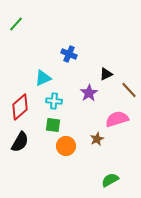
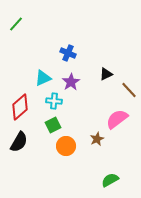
blue cross: moved 1 px left, 1 px up
purple star: moved 18 px left, 11 px up
pink semicircle: rotated 20 degrees counterclockwise
green square: rotated 35 degrees counterclockwise
black semicircle: moved 1 px left
